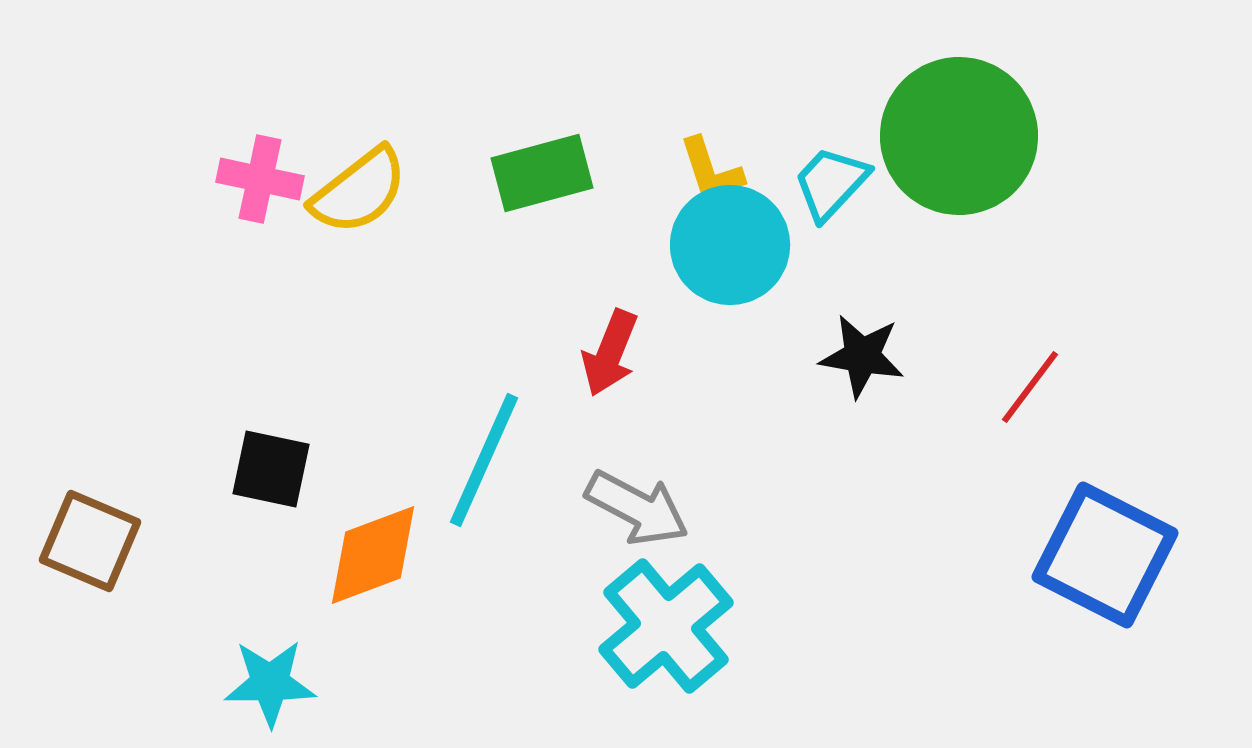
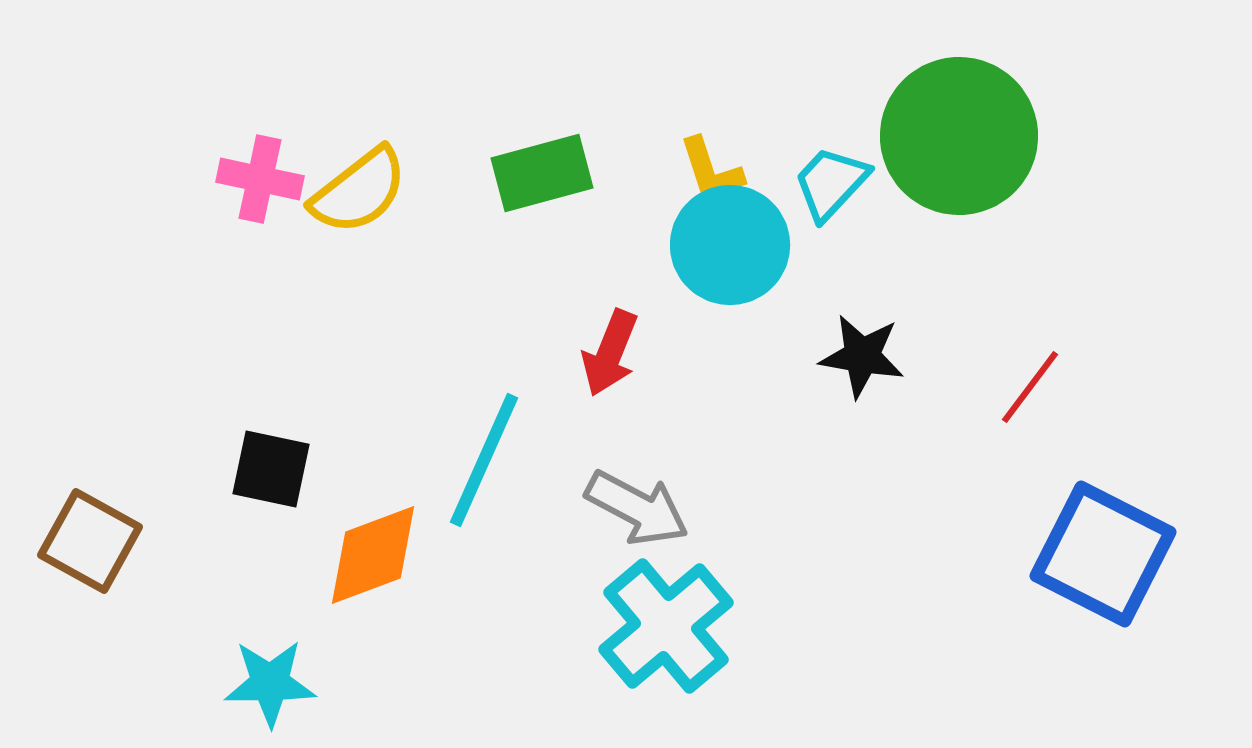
brown square: rotated 6 degrees clockwise
blue square: moved 2 px left, 1 px up
